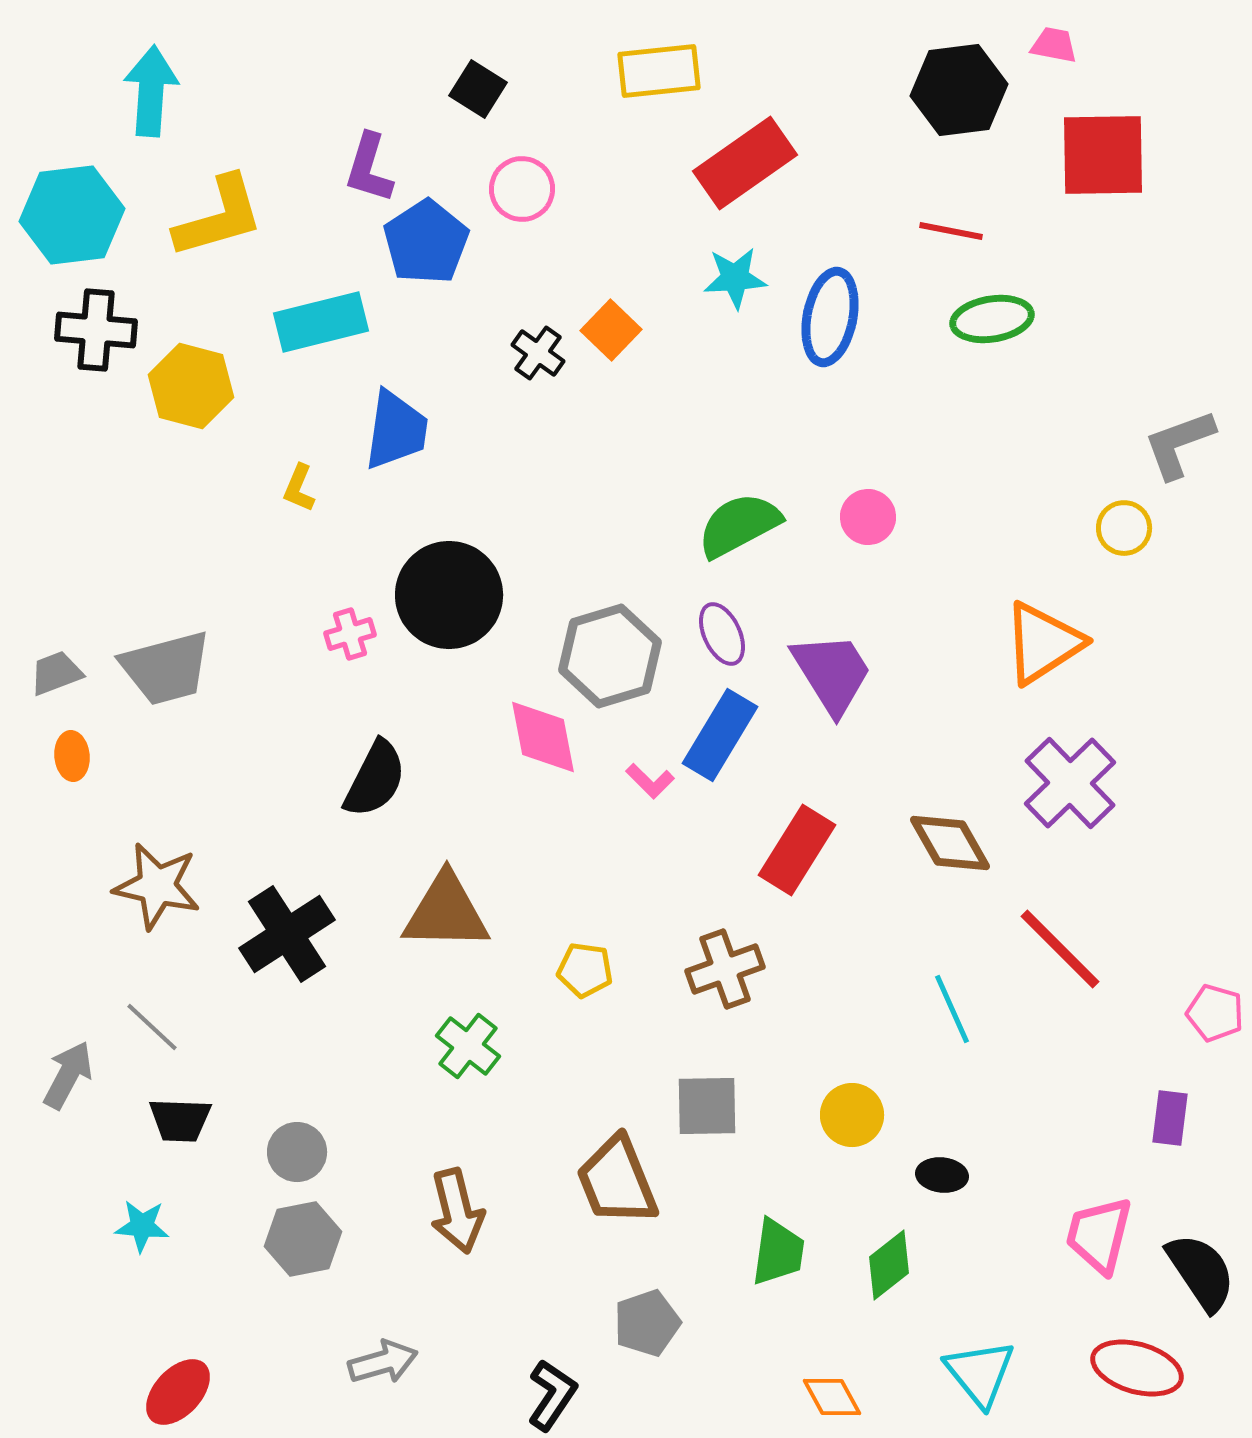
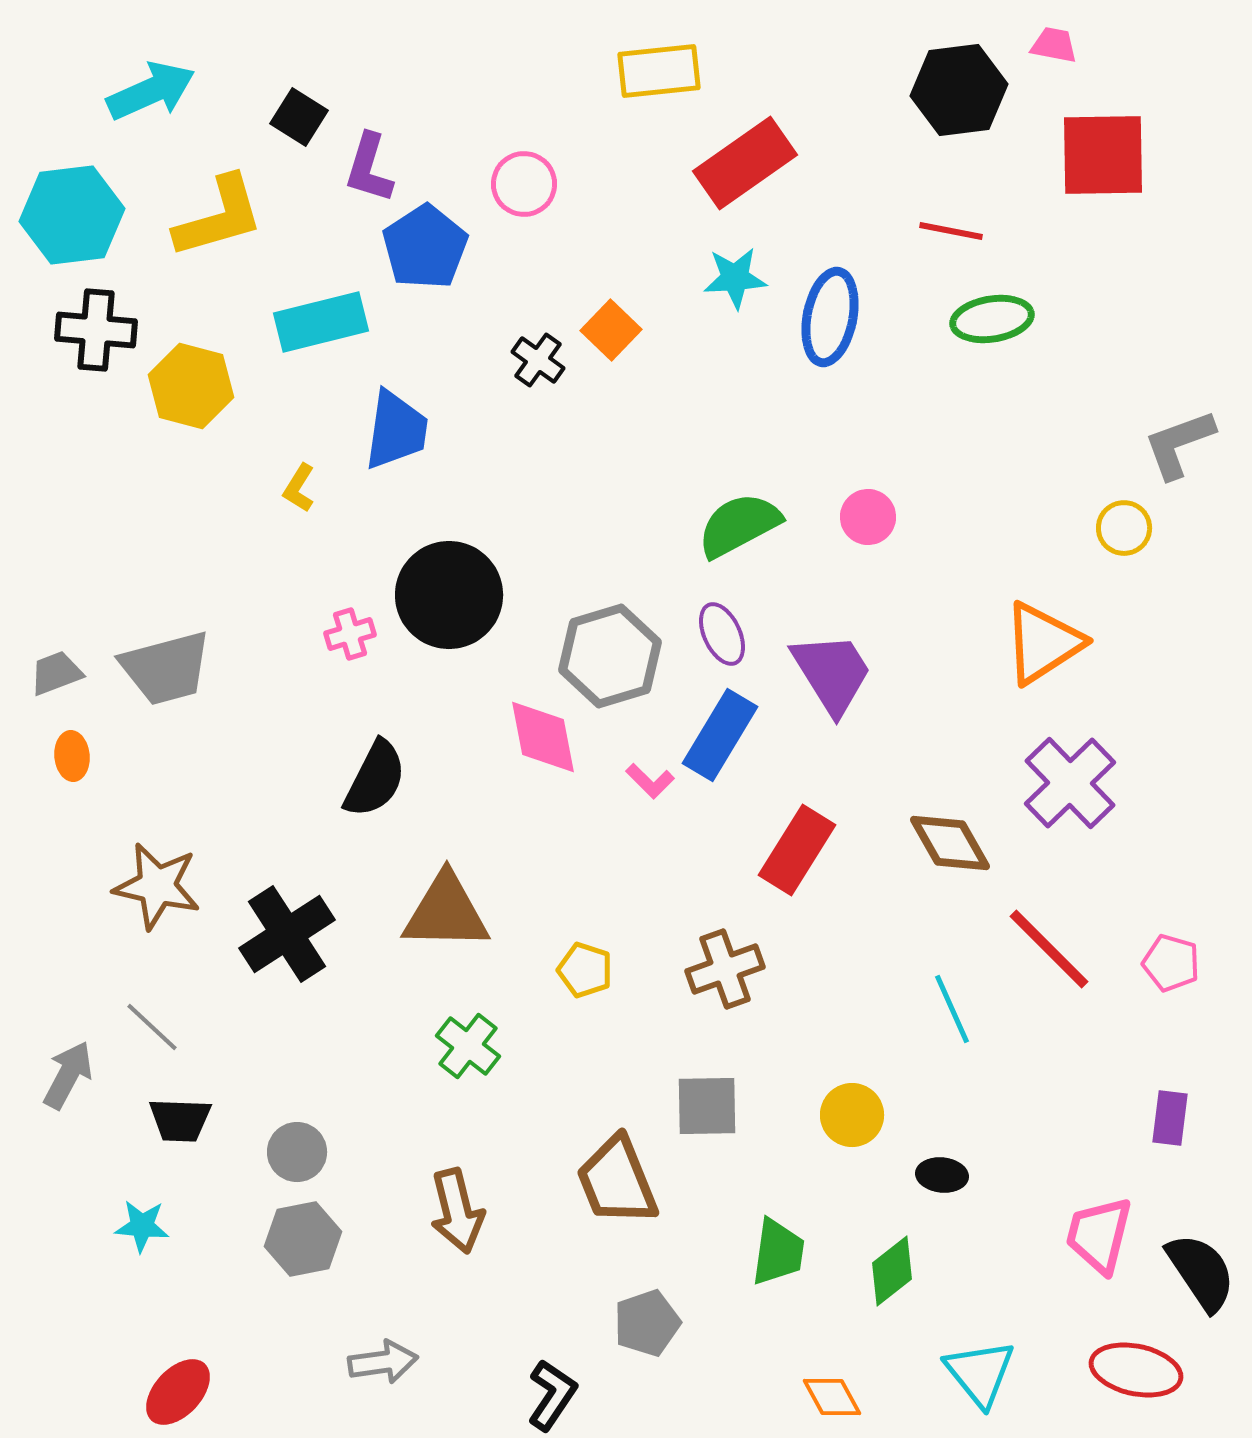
black square at (478, 89): moved 179 px left, 28 px down
cyan arrow at (151, 91): rotated 62 degrees clockwise
pink circle at (522, 189): moved 2 px right, 5 px up
blue pentagon at (426, 242): moved 1 px left, 5 px down
black cross at (538, 353): moved 7 px down
yellow L-shape at (299, 488): rotated 9 degrees clockwise
red line at (1060, 949): moved 11 px left
yellow pentagon at (585, 970): rotated 10 degrees clockwise
pink pentagon at (1215, 1013): moved 44 px left, 50 px up
green diamond at (889, 1265): moved 3 px right, 6 px down
gray arrow at (383, 1362): rotated 8 degrees clockwise
red ellipse at (1137, 1368): moved 1 px left, 2 px down; rotated 4 degrees counterclockwise
